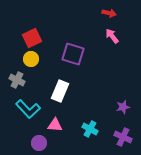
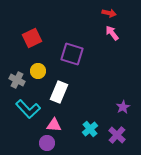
pink arrow: moved 3 px up
purple square: moved 1 px left
yellow circle: moved 7 px right, 12 px down
white rectangle: moved 1 px left, 1 px down
purple star: rotated 16 degrees counterclockwise
pink triangle: moved 1 px left
cyan cross: rotated 21 degrees clockwise
purple cross: moved 6 px left, 2 px up; rotated 18 degrees clockwise
purple circle: moved 8 px right
